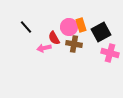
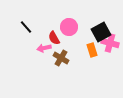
orange rectangle: moved 11 px right, 25 px down
brown cross: moved 13 px left, 14 px down; rotated 21 degrees clockwise
pink cross: moved 10 px up
